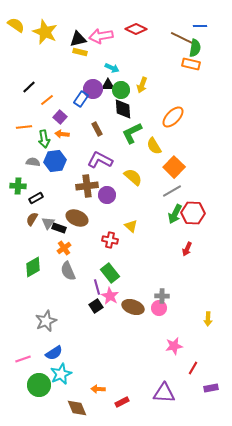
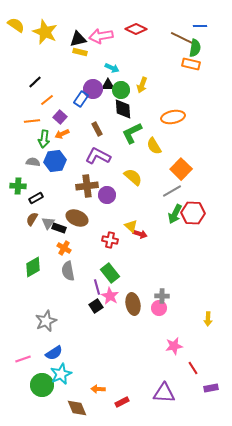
black line at (29, 87): moved 6 px right, 5 px up
orange ellipse at (173, 117): rotated 35 degrees clockwise
orange line at (24, 127): moved 8 px right, 6 px up
orange arrow at (62, 134): rotated 32 degrees counterclockwise
green arrow at (44, 139): rotated 18 degrees clockwise
purple L-shape at (100, 160): moved 2 px left, 4 px up
orange square at (174, 167): moved 7 px right, 2 px down
orange cross at (64, 248): rotated 24 degrees counterclockwise
red arrow at (187, 249): moved 47 px left, 15 px up; rotated 96 degrees counterclockwise
gray semicircle at (68, 271): rotated 12 degrees clockwise
brown ellipse at (133, 307): moved 3 px up; rotated 60 degrees clockwise
red line at (193, 368): rotated 64 degrees counterclockwise
green circle at (39, 385): moved 3 px right
